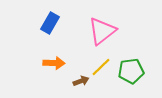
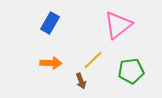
pink triangle: moved 16 px right, 6 px up
orange arrow: moved 3 px left
yellow line: moved 8 px left, 7 px up
brown arrow: rotated 91 degrees clockwise
